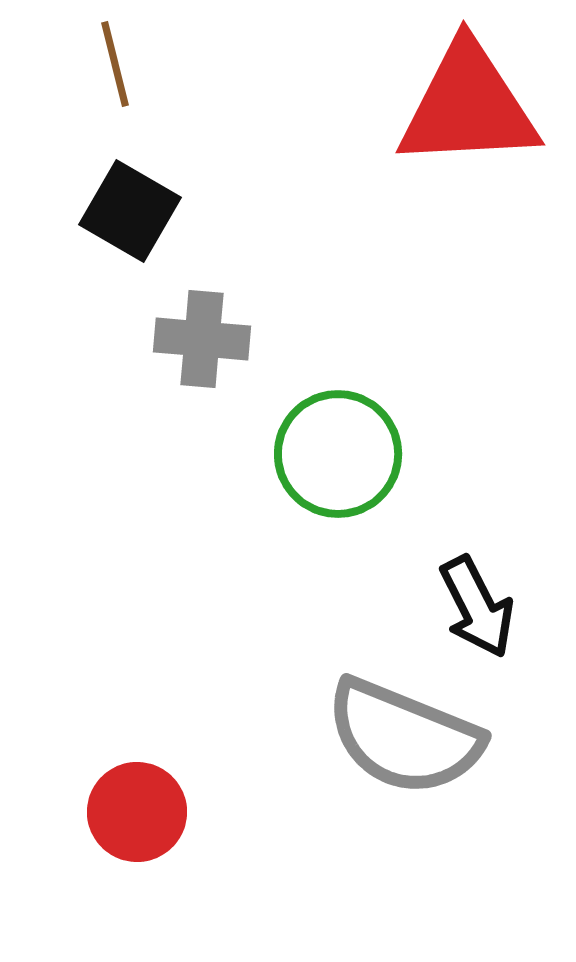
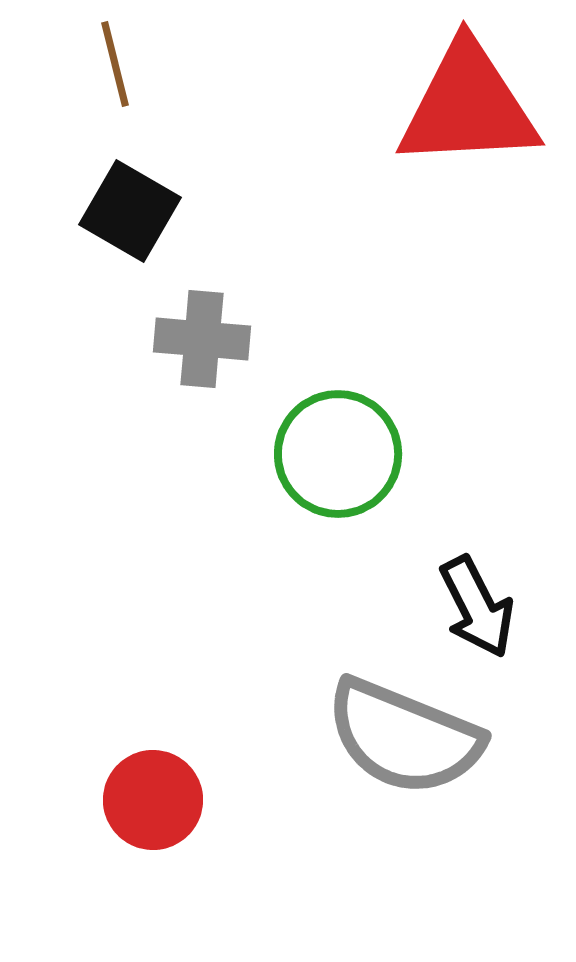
red circle: moved 16 px right, 12 px up
